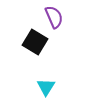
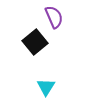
black square: rotated 20 degrees clockwise
